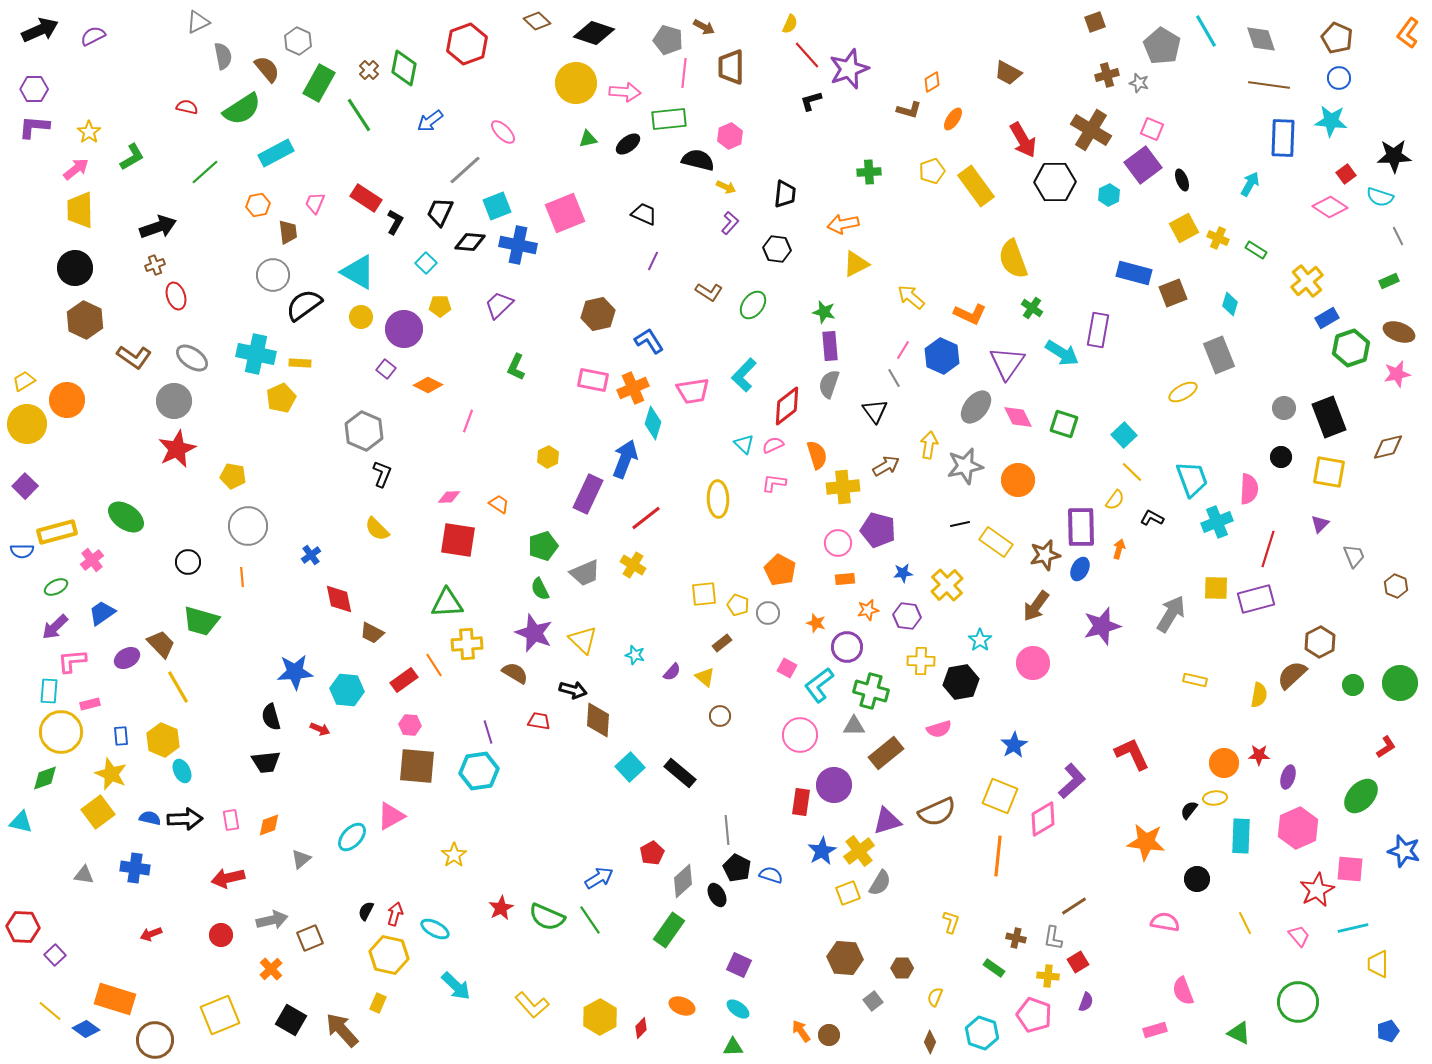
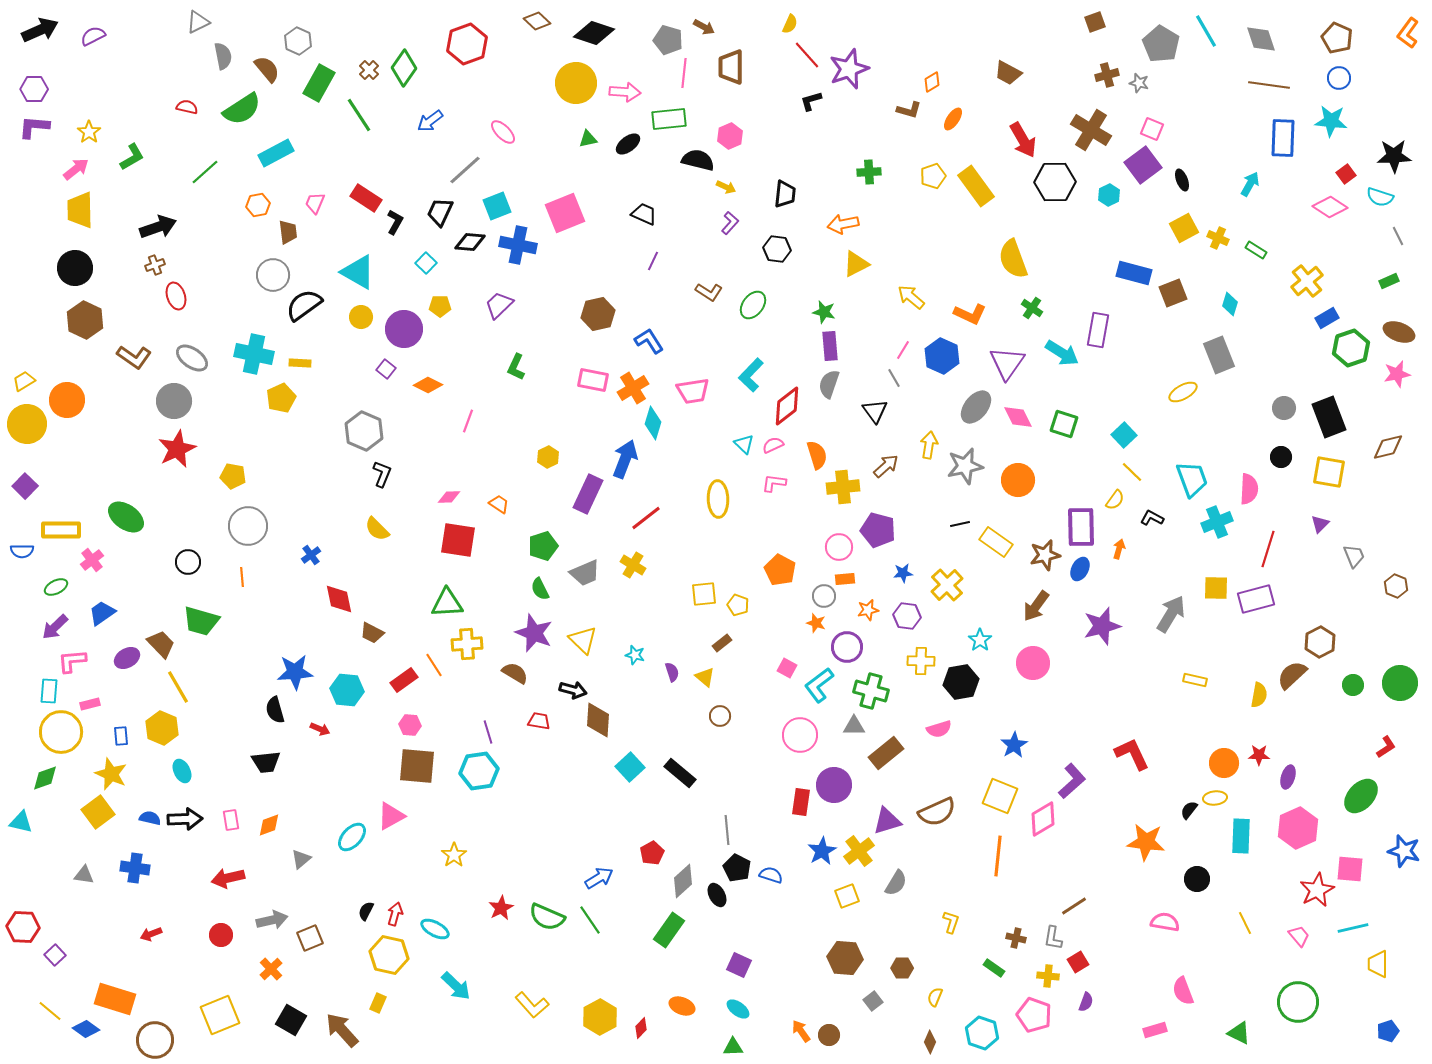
gray pentagon at (1162, 46): moved 1 px left, 2 px up
green diamond at (404, 68): rotated 24 degrees clockwise
yellow pentagon at (932, 171): moved 1 px right, 5 px down
cyan cross at (256, 354): moved 2 px left
cyan L-shape at (744, 375): moved 7 px right
orange cross at (633, 388): rotated 8 degrees counterclockwise
brown arrow at (886, 466): rotated 12 degrees counterclockwise
yellow rectangle at (57, 532): moved 4 px right, 2 px up; rotated 15 degrees clockwise
pink circle at (838, 543): moved 1 px right, 4 px down
gray circle at (768, 613): moved 56 px right, 17 px up
purple semicircle at (672, 672): rotated 60 degrees counterclockwise
black semicircle at (271, 717): moved 4 px right, 7 px up
yellow hexagon at (163, 740): moved 1 px left, 12 px up
gray semicircle at (880, 883): moved 16 px right
yellow square at (848, 893): moved 1 px left, 3 px down
